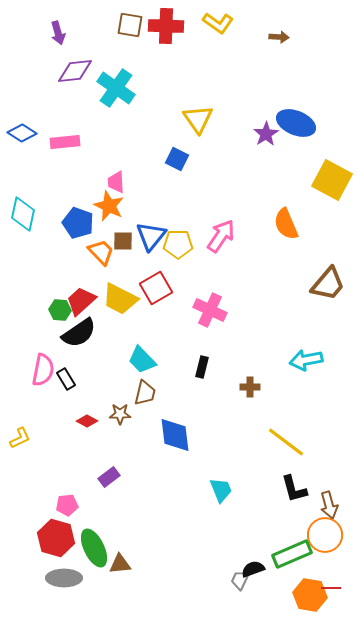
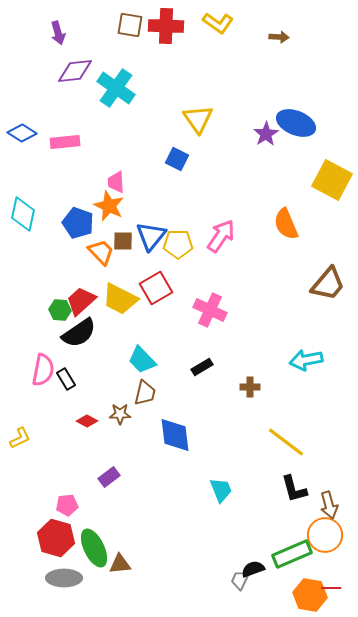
black rectangle at (202, 367): rotated 45 degrees clockwise
